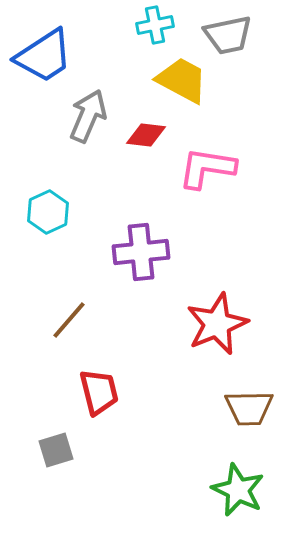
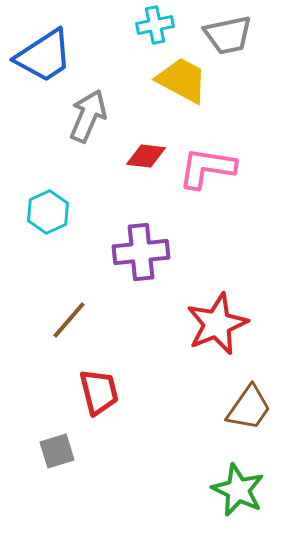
red diamond: moved 21 px down
brown trapezoid: rotated 54 degrees counterclockwise
gray square: moved 1 px right, 1 px down
